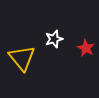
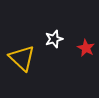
yellow triangle: rotated 8 degrees counterclockwise
